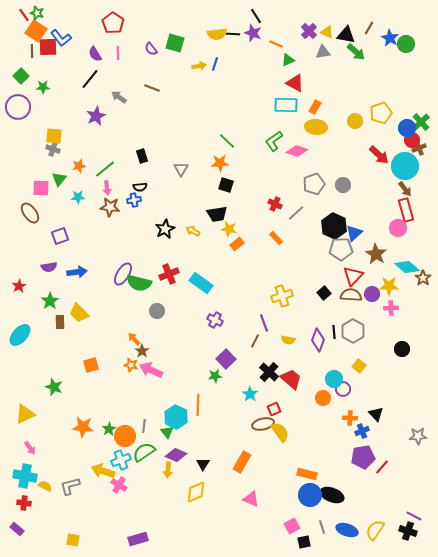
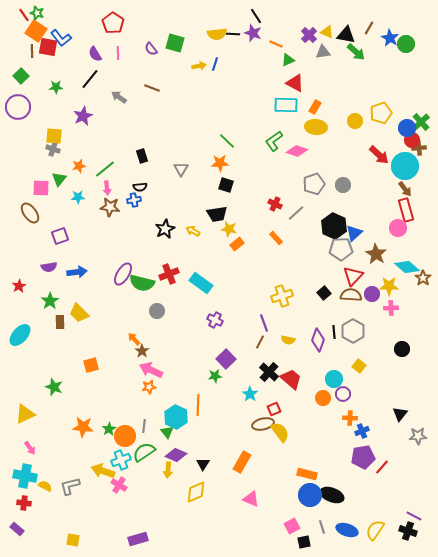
purple cross at (309, 31): moved 4 px down
red square at (48, 47): rotated 12 degrees clockwise
green star at (43, 87): moved 13 px right
purple star at (96, 116): moved 13 px left
brown cross at (419, 148): rotated 16 degrees clockwise
green semicircle at (139, 283): moved 3 px right
brown line at (255, 341): moved 5 px right, 1 px down
orange star at (131, 365): moved 18 px right, 22 px down; rotated 24 degrees counterclockwise
purple circle at (343, 389): moved 5 px down
black triangle at (376, 414): moved 24 px right; rotated 21 degrees clockwise
